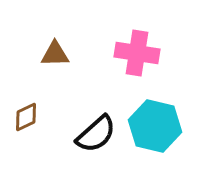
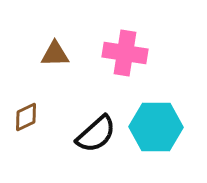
pink cross: moved 12 px left
cyan hexagon: moved 1 px right, 1 px down; rotated 12 degrees counterclockwise
